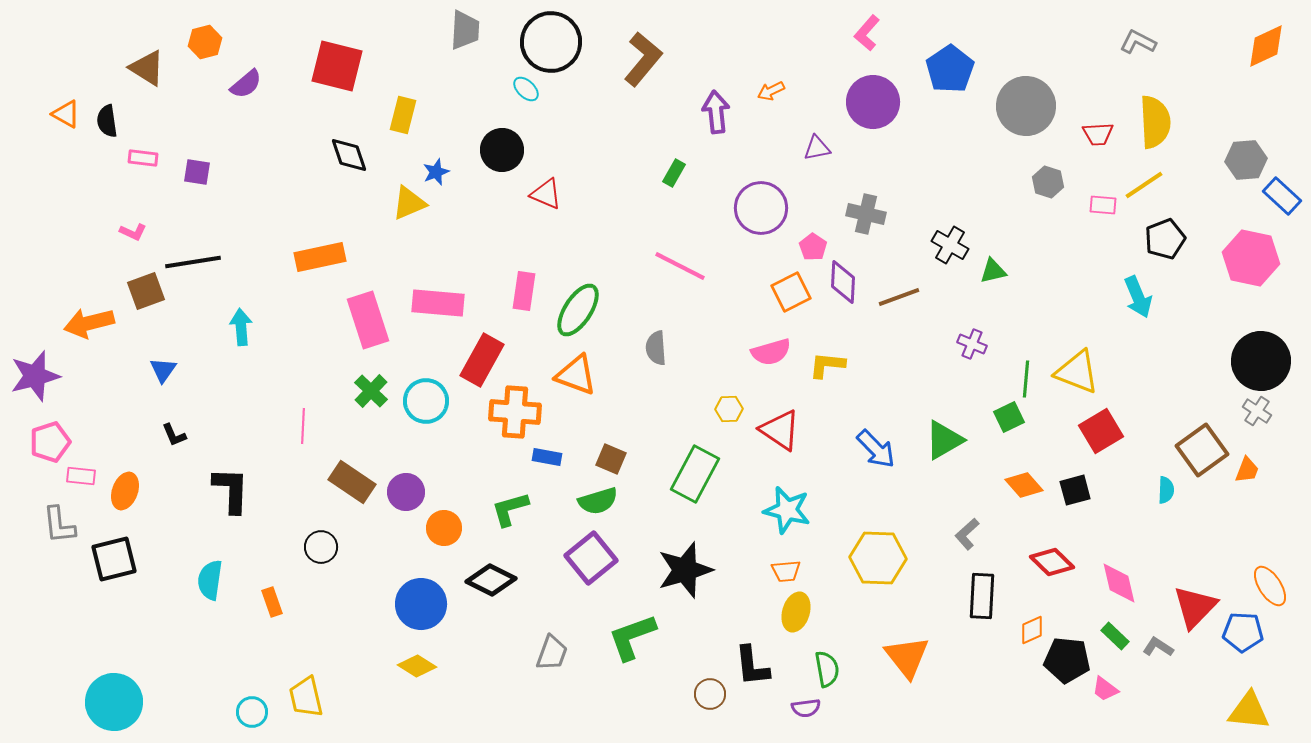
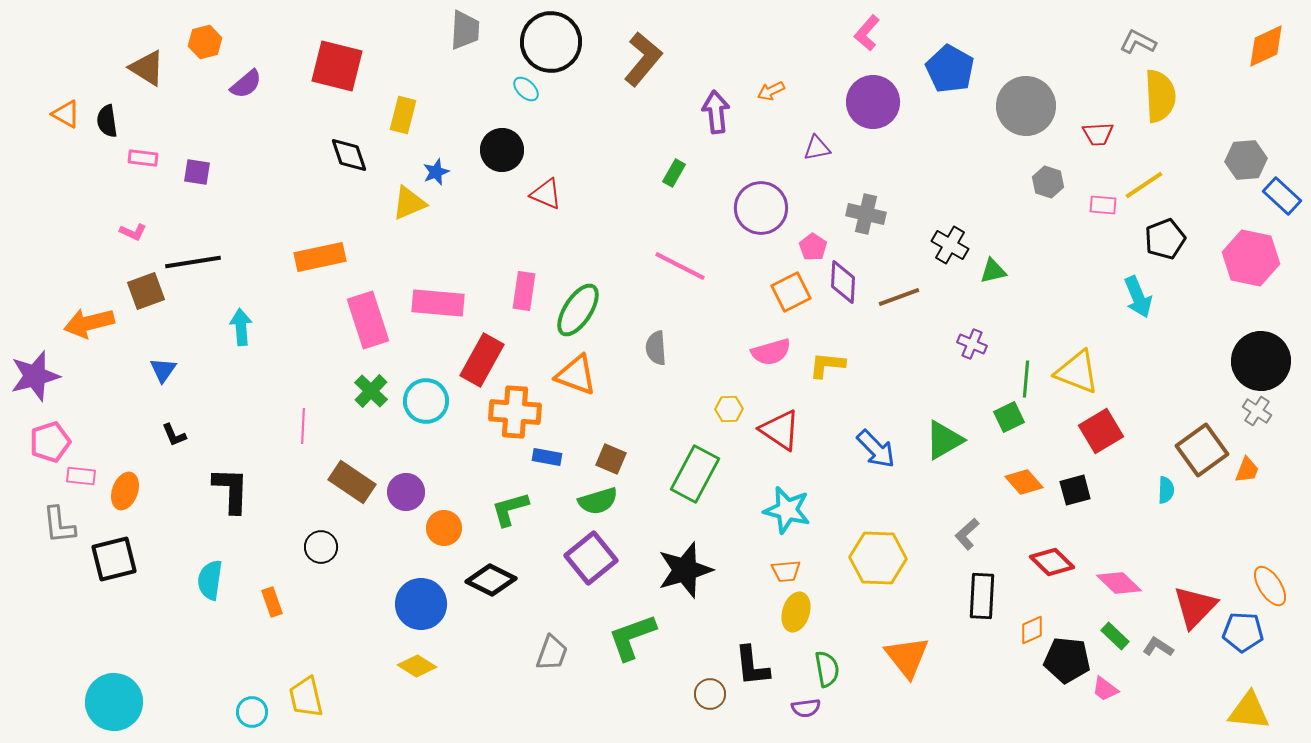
blue pentagon at (950, 69): rotated 9 degrees counterclockwise
yellow semicircle at (1155, 122): moved 5 px right, 26 px up
orange diamond at (1024, 485): moved 3 px up
pink diamond at (1119, 583): rotated 33 degrees counterclockwise
